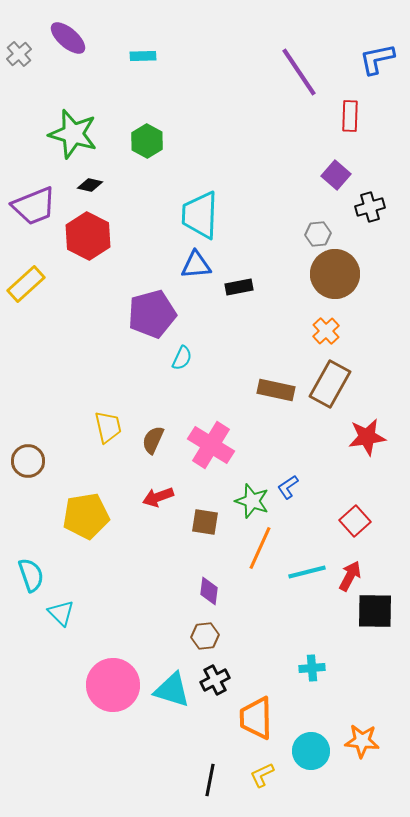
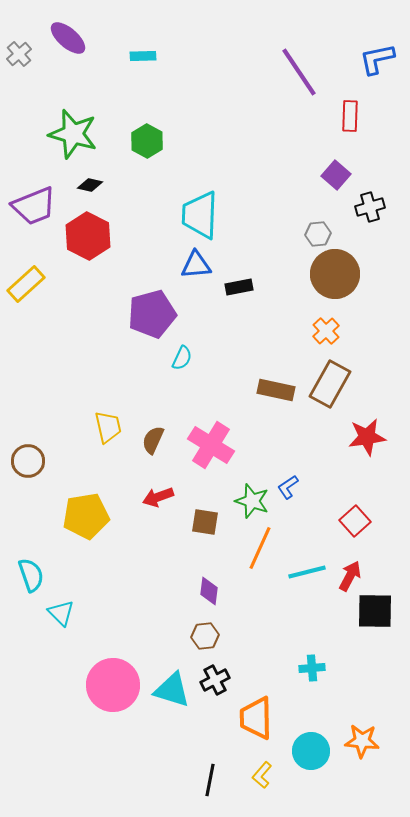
yellow L-shape at (262, 775): rotated 24 degrees counterclockwise
